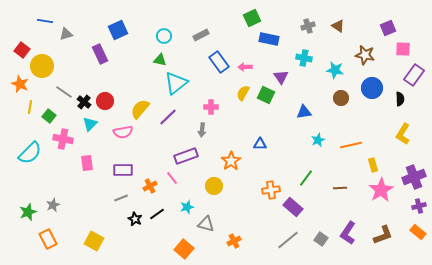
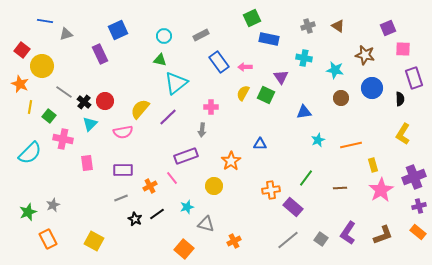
purple rectangle at (414, 75): moved 3 px down; rotated 55 degrees counterclockwise
